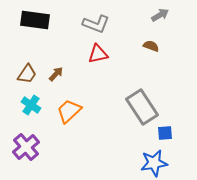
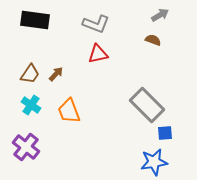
brown semicircle: moved 2 px right, 6 px up
brown trapezoid: moved 3 px right
gray rectangle: moved 5 px right, 2 px up; rotated 12 degrees counterclockwise
orange trapezoid: rotated 68 degrees counterclockwise
purple cross: rotated 12 degrees counterclockwise
blue star: moved 1 px up
